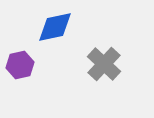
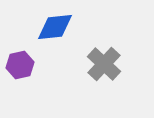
blue diamond: rotated 6 degrees clockwise
